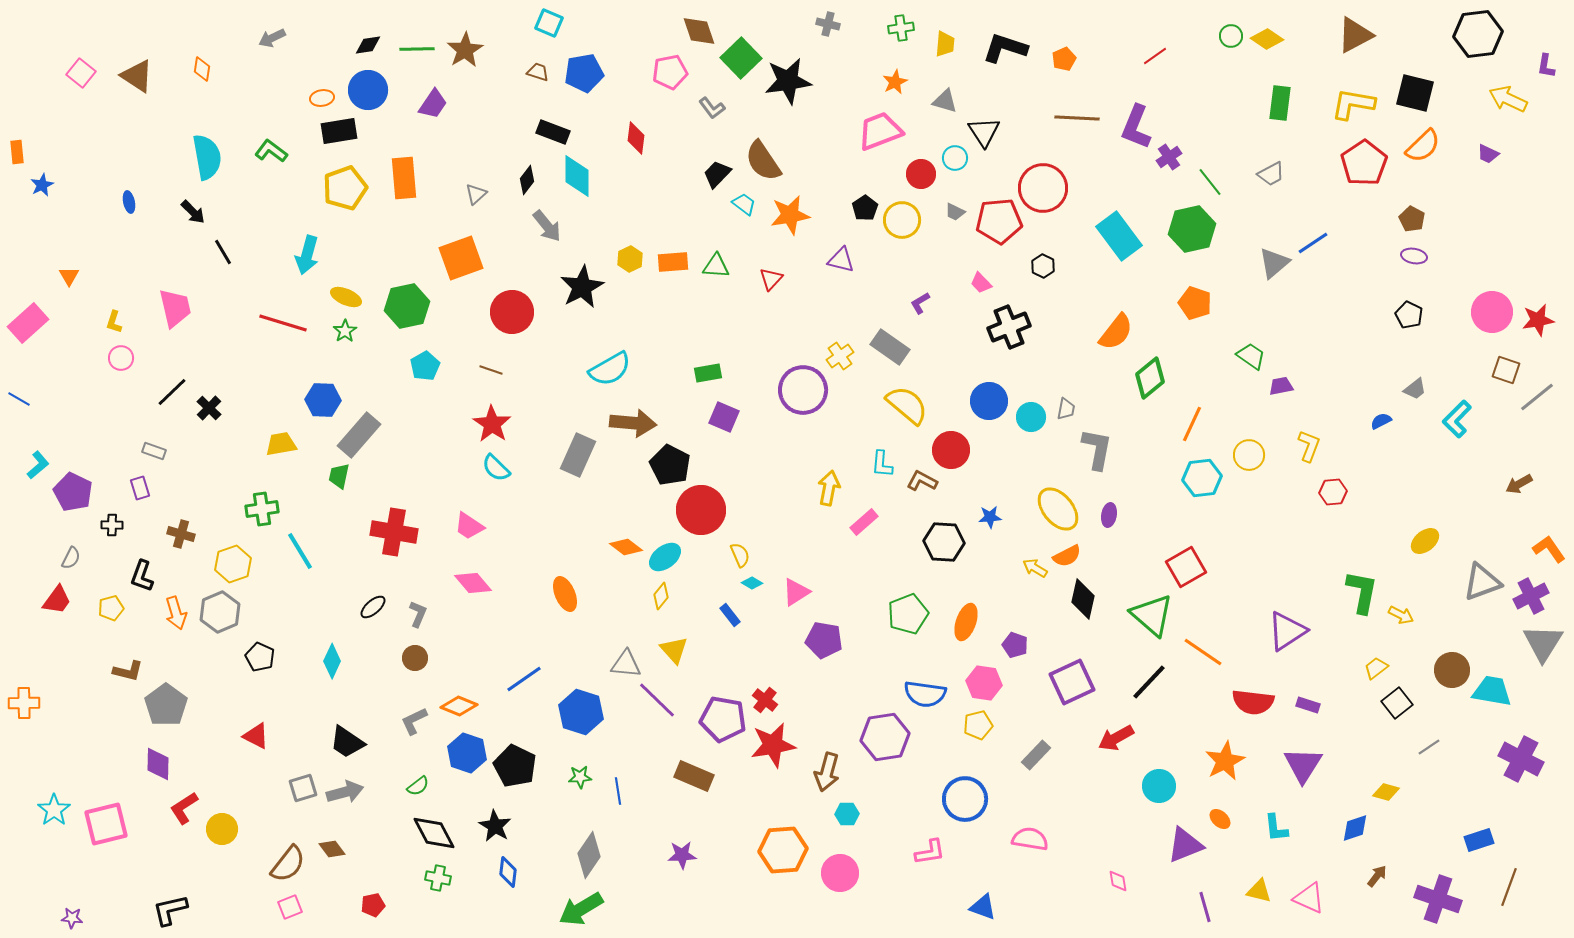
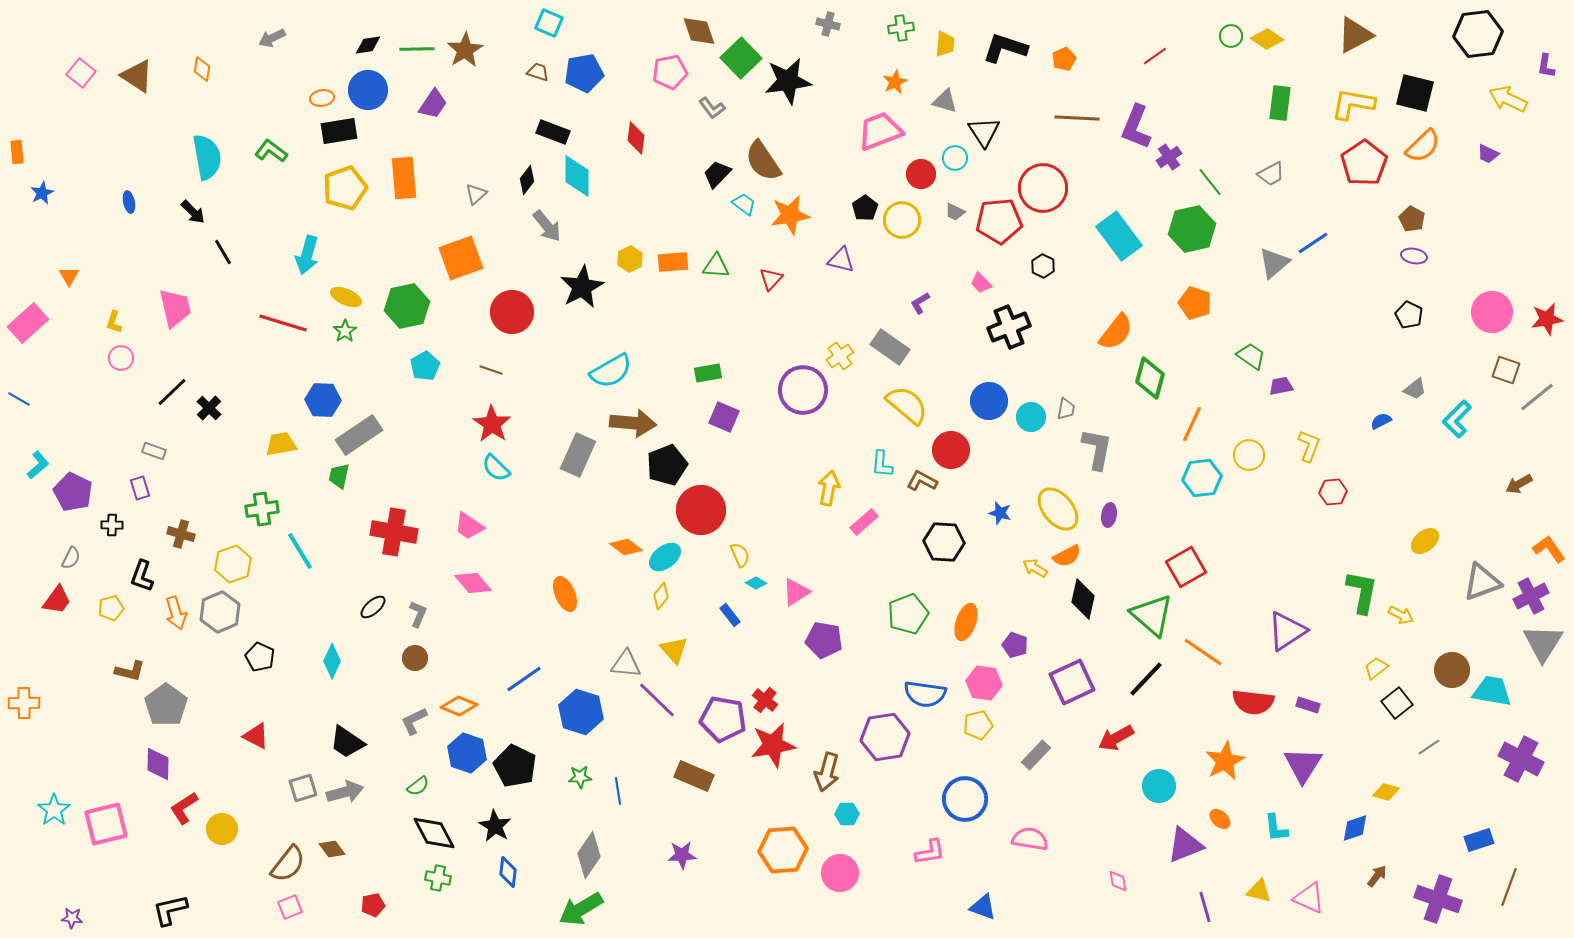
blue star at (42, 185): moved 8 px down
red star at (1538, 320): moved 9 px right, 1 px up
cyan semicircle at (610, 369): moved 1 px right, 2 px down
green diamond at (1150, 378): rotated 36 degrees counterclockwise
gray rectangle at (359, 435): rotated 15 degrees clockwise
black pentagon at (670, 465): moved 3 px left; rotated 24 degrees clockwise
blue star at (990, 517): moved 10 px right, 4 px up; rotated 20 degrees clockwise
cyan diamond at (752, 583): moved 4 px right
brown L-shape at (128, 671): moved 2 px right
black line at (1149, 682): moved 3 px left, 3 px up
